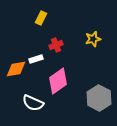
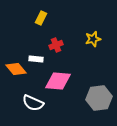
white rectangle: rotated 24 degrees clockwise
orange diamond: rotated 60 degrees clockwise
pink diamond: rotated 40 degrees clockwise
gray hexagon: rotated 25 degrees clockwise
